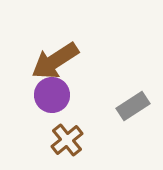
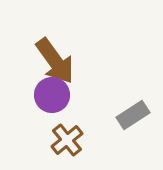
brown arrow: rotated 93 degrees counterclockwise
gray rectangle: moved 9 px down
